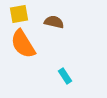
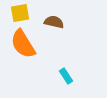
yellow square: moved 1 px right, 1 px up
cyan rectangle: moved 1 px right
